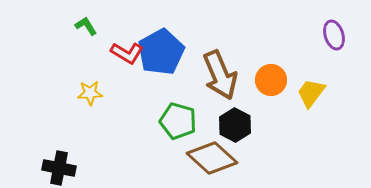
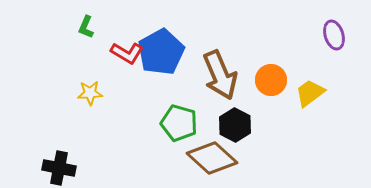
green L-shape: moved 1 px down; rotated 125 degrees counterclockwise
yellow trapezoid: moved 1 px left; rotated 16 degrees clockwise
green pentagon: moved 1 px right, 2 px down
